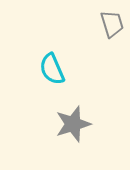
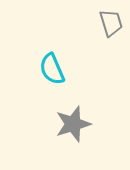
gray trapezoid: moved 1 px left, 1 px up
